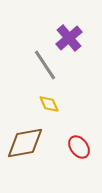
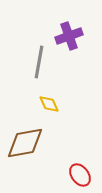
purple cross: moved 2 px up; rotated 20 degrees clockwise
gray line: moved 6 px left, 3 px up; rotated 44 degrees clockwise
red ellipse: moved 1 px right, 28 px down
